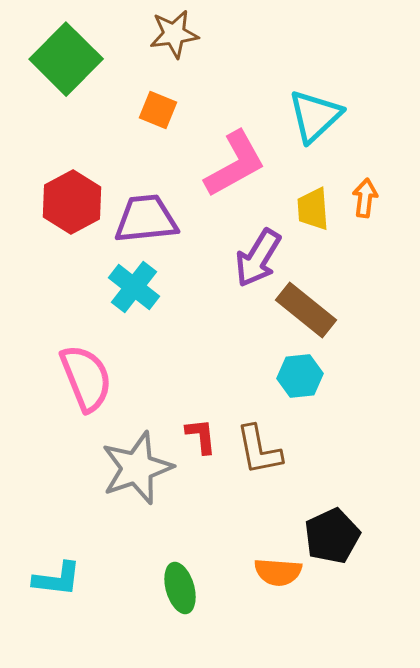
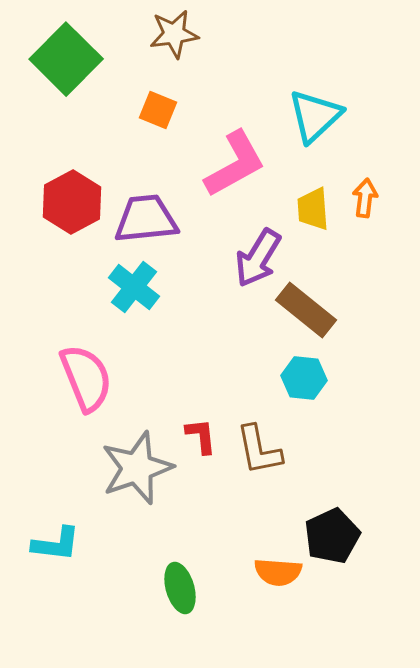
cyan hexagon: moved 4 px right, 2 px down; rotated 12 degrees clockwise
cyan L-shape: moved 1 px left, 35 px up
